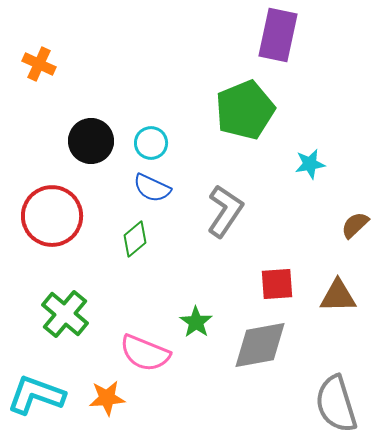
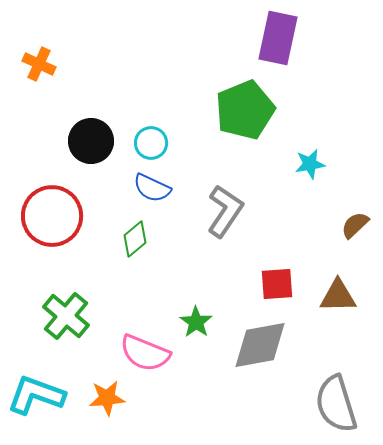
purple rectangle: moved 3 px down
green cross: moved 1 px right, 2 px down
